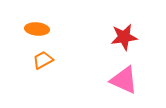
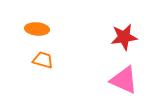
orange trapezoid: rotated 45 degrees clockwise
